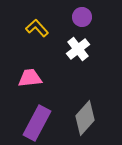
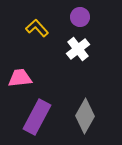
purple circle: moved 2 px left
pink trapezoid: moved 10 px left
gray diamond: moved 2 px up; rotated 12 degrees counterclockwise
purple rectangle: moved 6 px up
